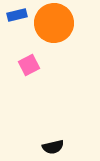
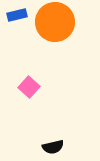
orange circle: moved 1 px right, 1 px up
pink square: moved 22 px down; rotated 20 degrees counterclockwise
